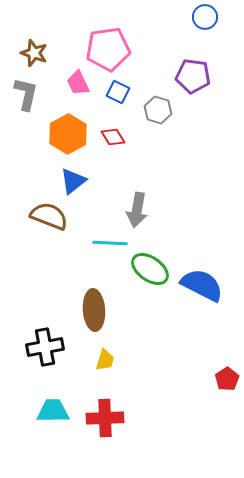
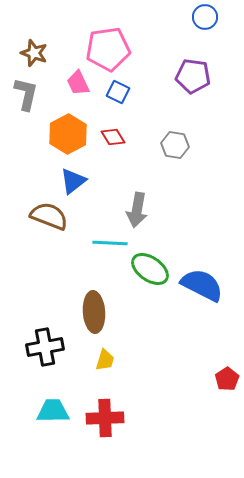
gray hexagon: moved 17 px right, 35 px down; rotated 8 degrees counterclockwise
brown ellipse: moved 2 px down
